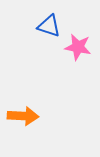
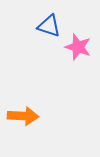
pink star: rotated 8 degrees clockwise
